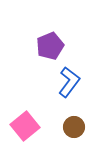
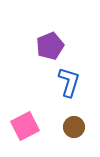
blue L-shape: rotated 20 degrees counterclockwise
pink square: rotated 12 degrees clockwise
